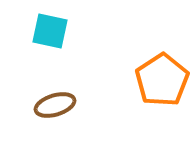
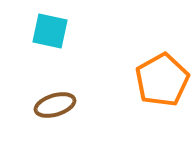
orange pentagon: rotated 4 degrees clockwise
